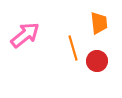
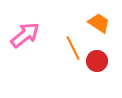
orange trapezoid: rotated 50 degrees counterclockwise
orange line: rotated 10 degrees counterclockwise
